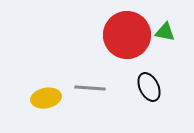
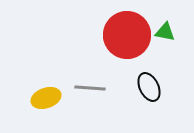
yellow ellipse: rotated 8 degrees counterclockwise
